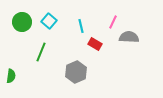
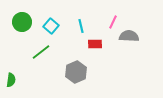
cyan square: moved 2 px right, 5 px down
gray semicircle: moved 1 px up
red rectangle: rotated 32 degrees counterclockwise
green line: rotated 30 degrees clockwise
green semicircle: moved 4 px down
